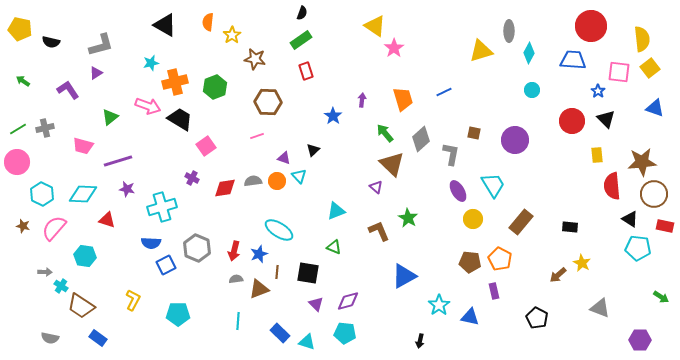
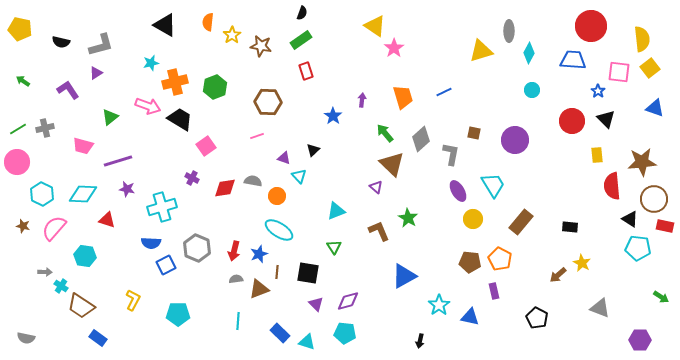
black semicircle at (51, 42): moved 10 px right
brown star at (255, 59): moved 6 px right, 13 px up
orange trapezoid at (403, 99): moved 2 px up
gray semicircle at (253, 181): rotated 18 degrees clockwise
orange circle at (277, 181): moved 15 px down
brown circle at (654, 194): moved 5 px down
green triangle at (334, 247): rotated 35 degrees clockwise
gray semicircle at (50, 338): moved 24 px left
